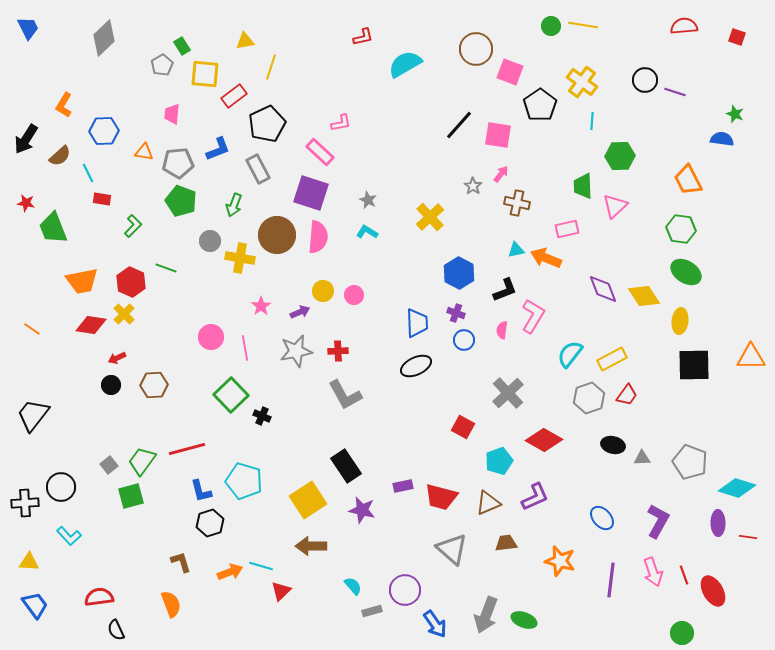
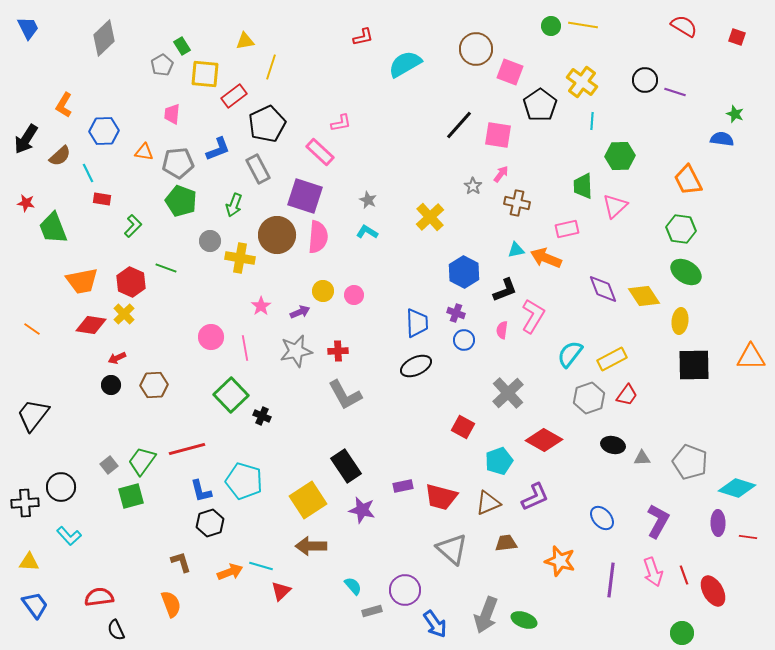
red semicircle at (684, 26): rotated 36 degrees clockwise
purple square at (311, 193): moved 6 px left, 3 px down
blue hexagon at (459, 273): moved 5 px right, 1 px up
